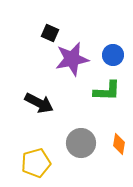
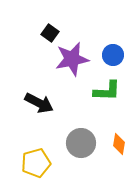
black square: rotated 12 degrees clockwise
